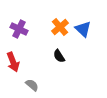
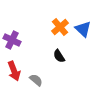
purple cross: moved 7 px left, 11 px down
red arrow: moved 1 px right, 9 px down
gray semicircle: moved 4 px right, 5 px up
